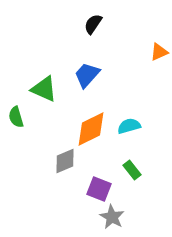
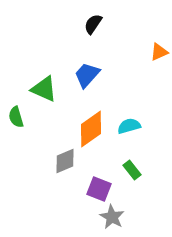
orange diamond: rotated 9 degrees counterclockwise
